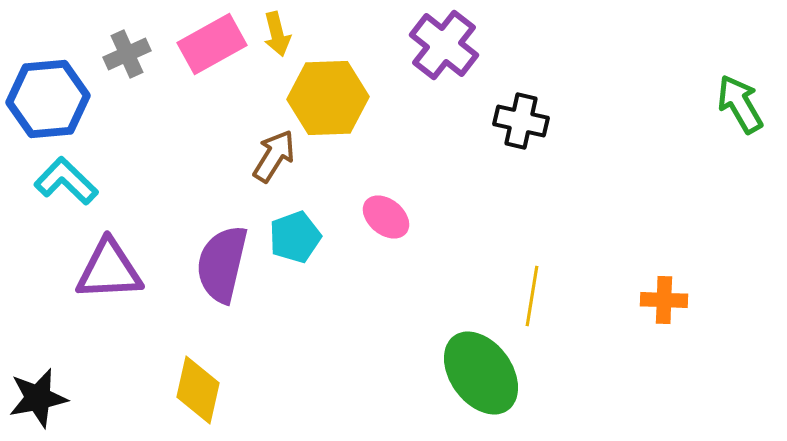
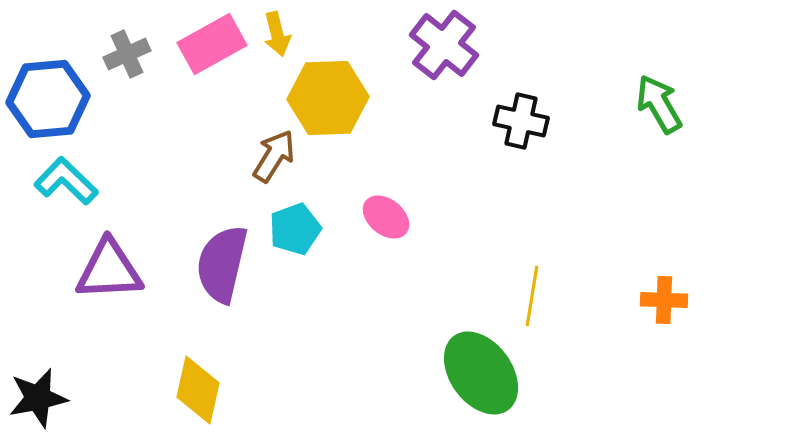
green arrow: moved 81 px left
cyan pentagon: moved 8 px up
